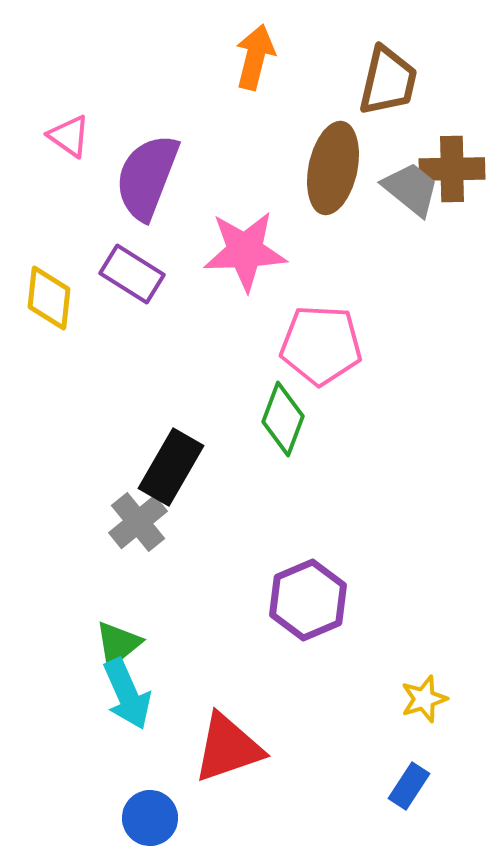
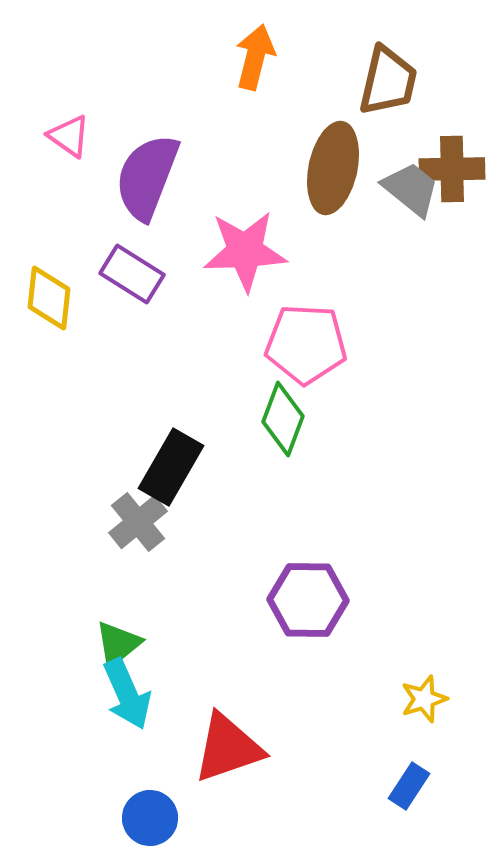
pink pentagon: moved 15 px left, 1 px up
purple hexagon: rotated 24 degrees clockwise
